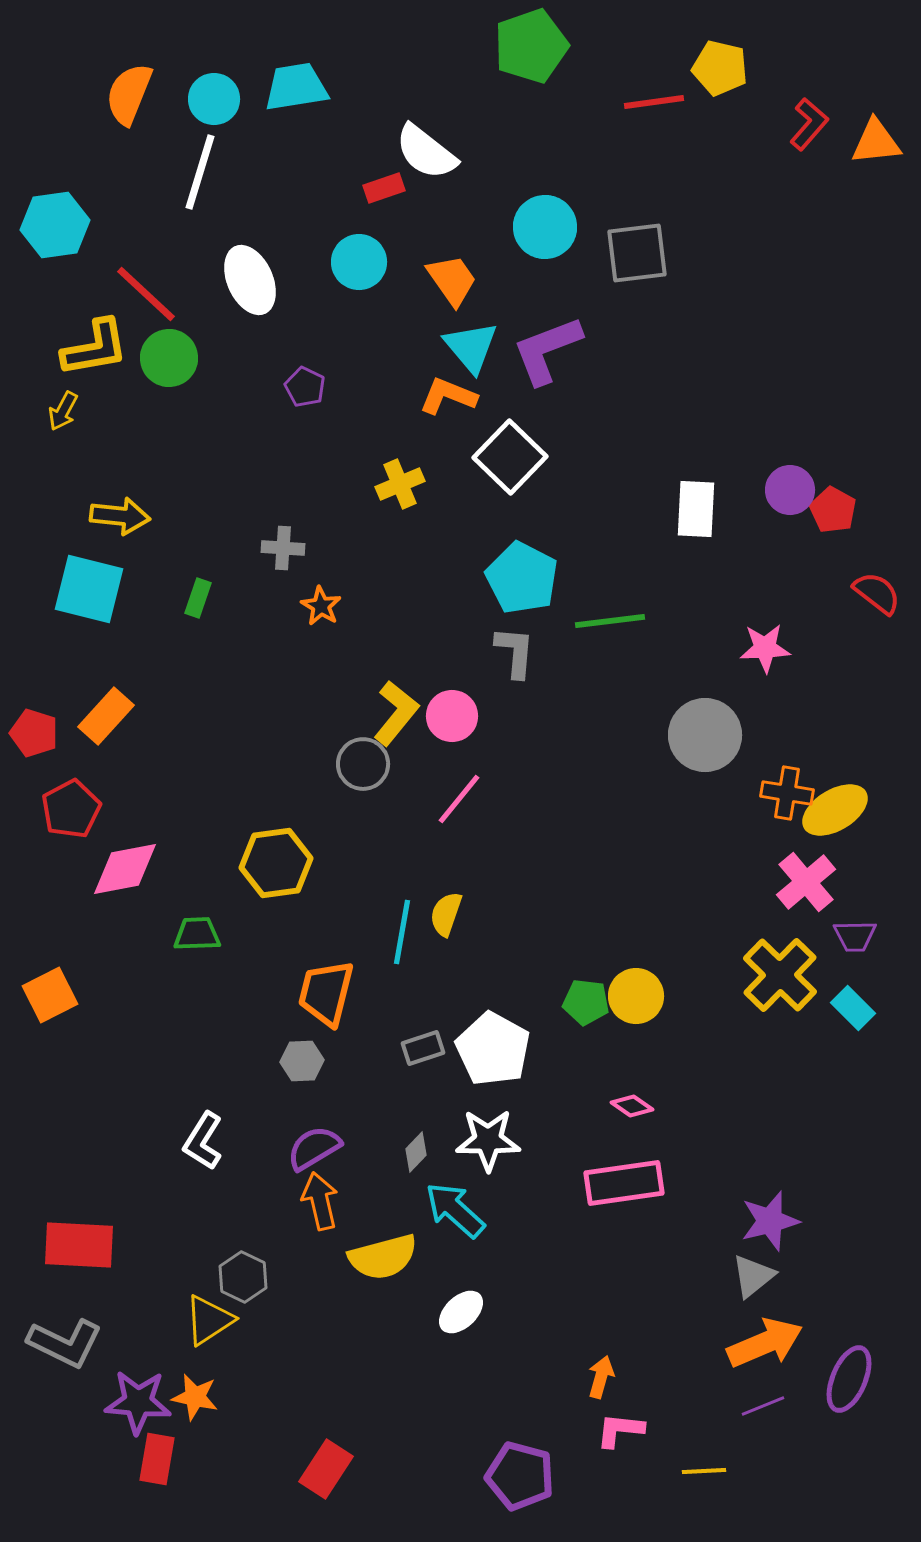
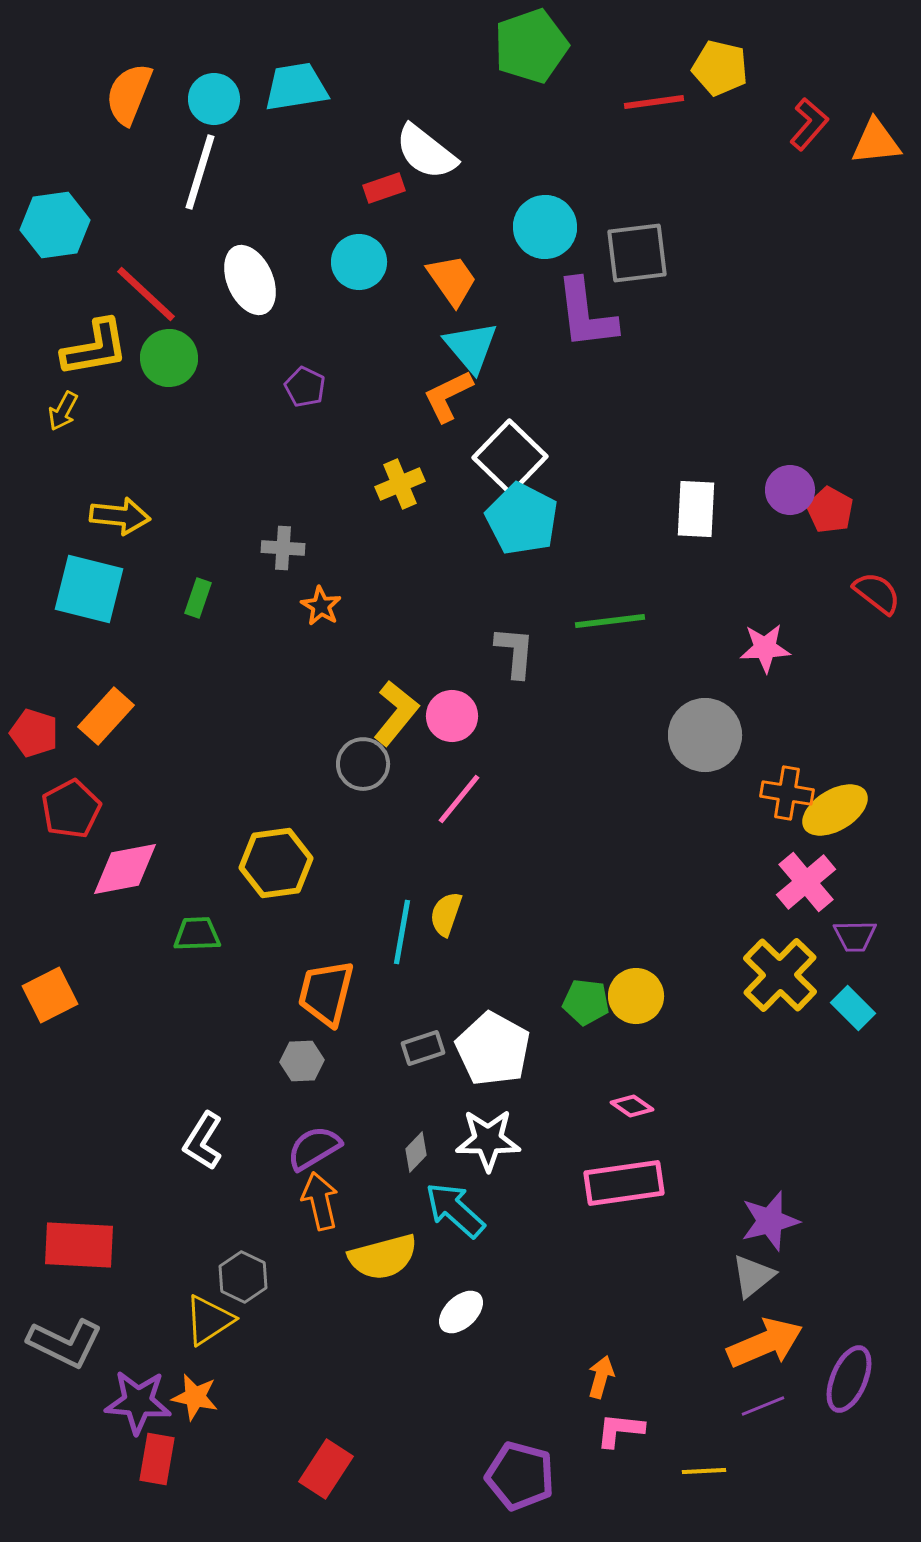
purple L-shape at (547, 350): moved 39 px right, 36 px up; rotated 76 degrees counterclockwise
orange L-shape at (448, 396): rotated 48 degrees counterclockwise
red pentagon at (833, 510): moved 3 px left
cyan pentagon at (522, 578): moved 59 px up
